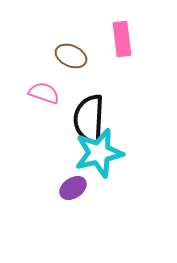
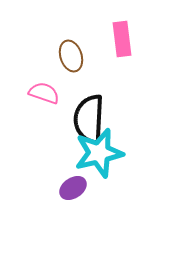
brown ellipse: rotated 48 degrees clockwise
